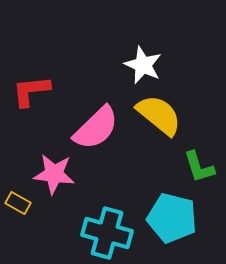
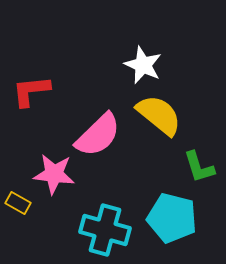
pink semicircle: moved 2 px right, 7 px down
cyan cross: moved 2 px left, 3 px up
